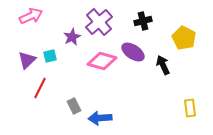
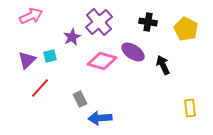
black cross: moved 5 px right, 1 px down; rotated 24 degrees clockwise
yellow pentagon: moved 2 px right, 9 px up
red line: rotated 15 degrees clockwise
gray rectangle: moved 6 px right, 7 px up
